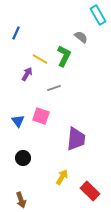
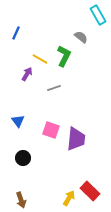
pink square: moved 10 px right, 14 px down
yellow arrow: moved 7 px right, 21 px down
